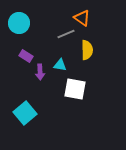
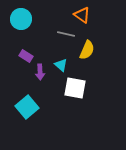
orange triangle: moved 3 px up
cyan circle: moved 2 px right, 4 px up
gray line: rotated 36 degrees clockwise
yellow semicircle: rotated 24 degrees clockwise
cyan triangle: moved 1 px right; rotated 32 degrees clockwise
white square: moved 1 px up
cyan square: moved 2 px right, 6 px up
